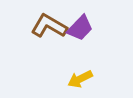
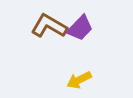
yellow arrow: moved 1 px left, 1 px down
